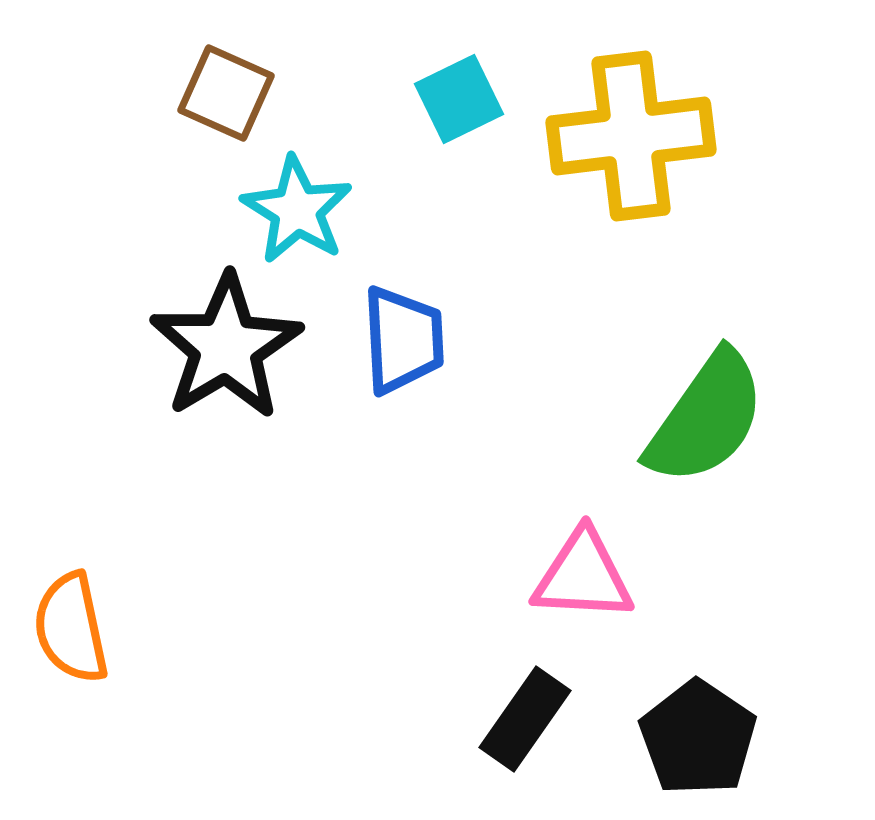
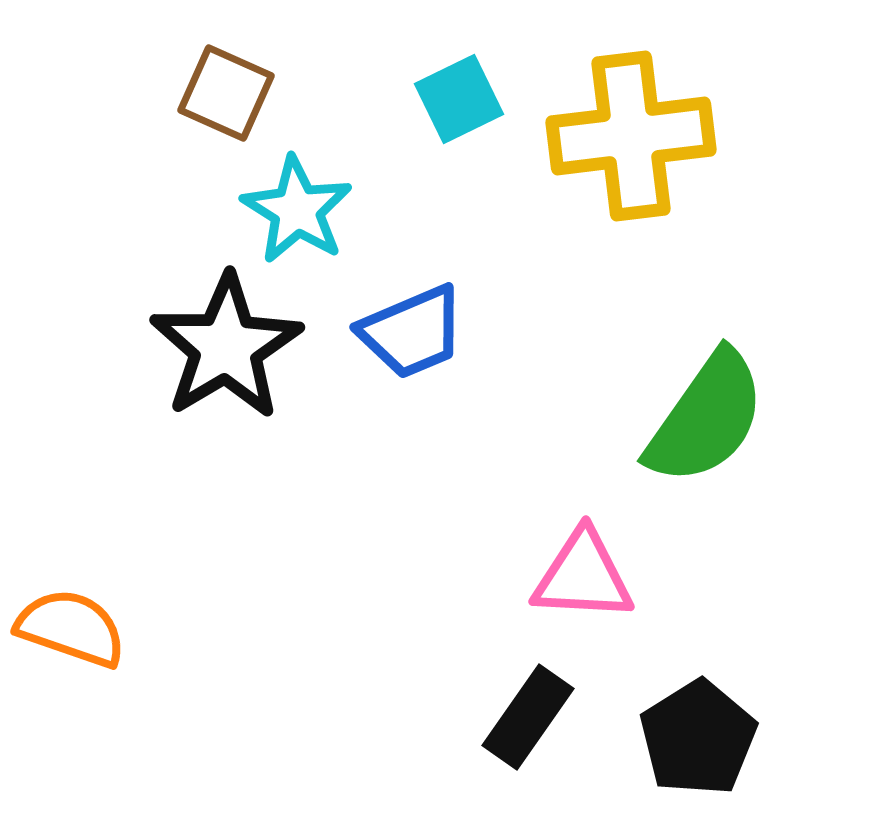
blue trapezoid: moved 9 px right, 8 px up; rotated 70 degrees clockwise
orange semicircle: rotated 121 degrees clockwise
black rectangle: moved 3 px right, 2 px up
black pentagon: rotated 6 degrees clockwise
